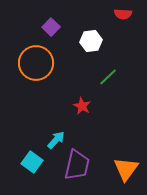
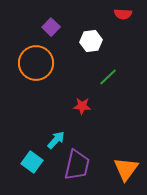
red star: rotated 24 degrees counterclockwise
